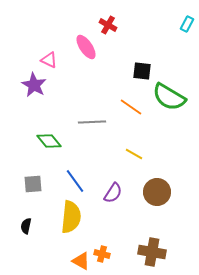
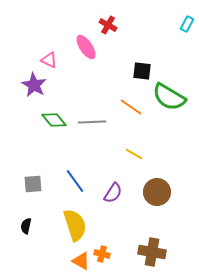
green diamond: moved 5 px right, 21 px up
yellow semicircle: moved 4 px right, 8 px down; rotated 24 degrees counterclockwise
